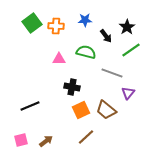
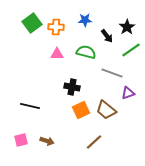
orange cross: moved 1 px down
black arrow: moved 1 px right
pink triangle: moved 2 px left, 5 px up
purple triangle: rotated 32 degrees clockwise
black line: rotated 36 degrees clockwise
brown line: moved 8 px right, 5 px down
brown arrow: moved 1 px right; rotated 56 degrees clockwise
